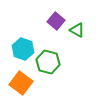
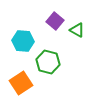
purple square: moved 1 px left
cyan hexagon: moved 8 px up; rotated 15 degrees counterclockwise
orange square: rotated 20 degrees clockwise
